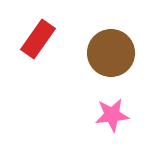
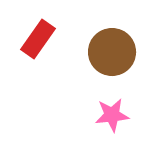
brown circle: moved 1 px right, 1 px up
